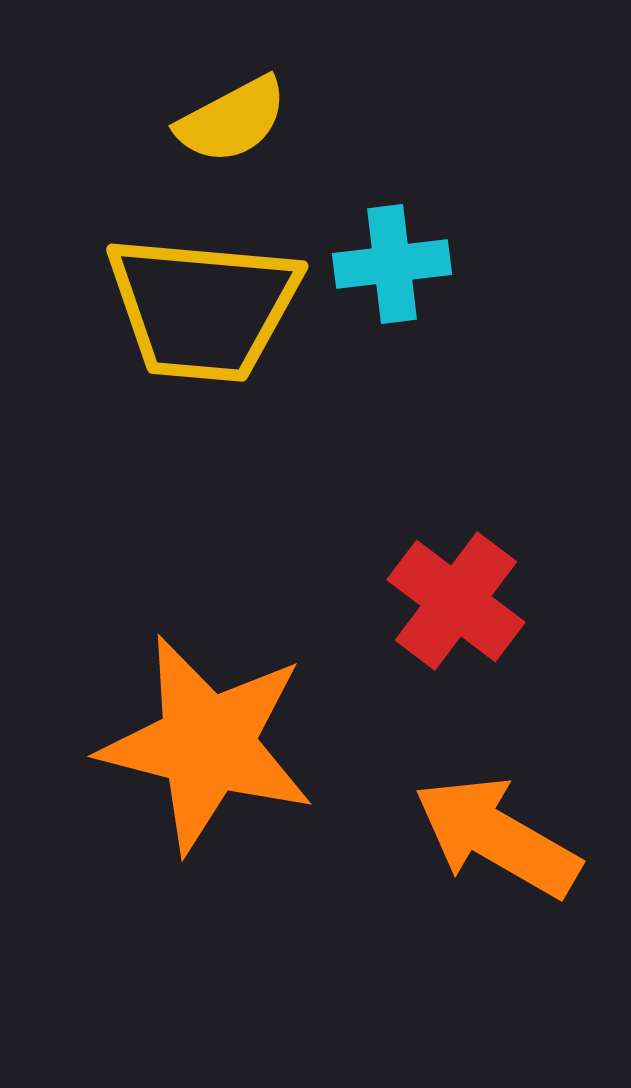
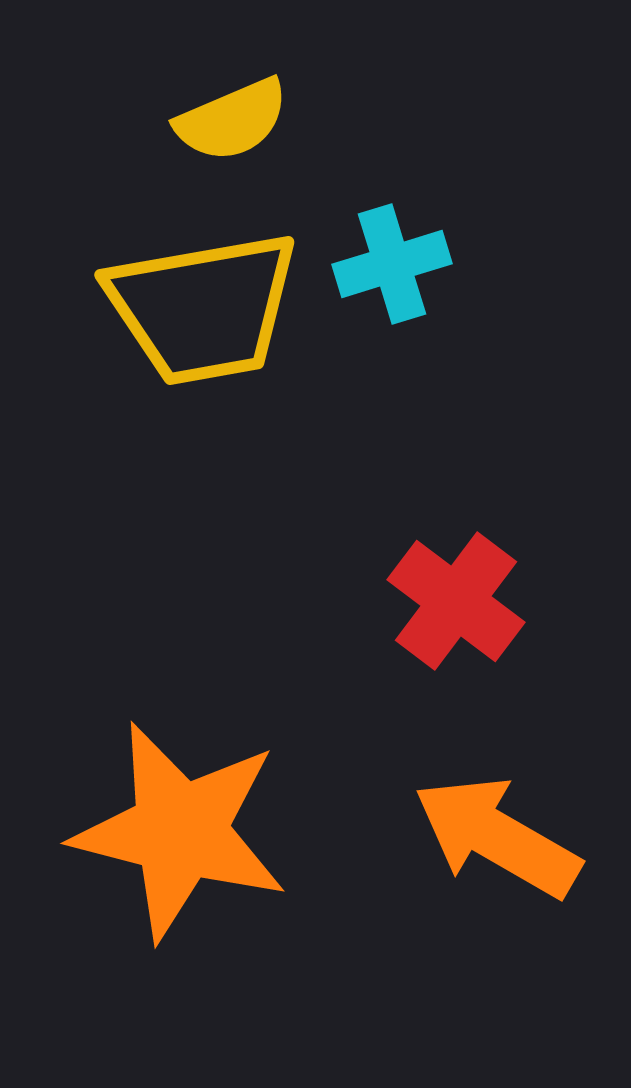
yellow semicircle: rotated 5 degrees clockwise
cyan cross: rotated 10 degrees counterclockwise
yellow trapezoid: rotated 15 degrees counterclockwise
orange star: moved 27 px left, 87 px down
